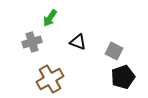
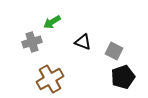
green arrow: moved 2 px right, 4 px down; rotated 24 degrees clockwise
black triangle: moved 5 px right
